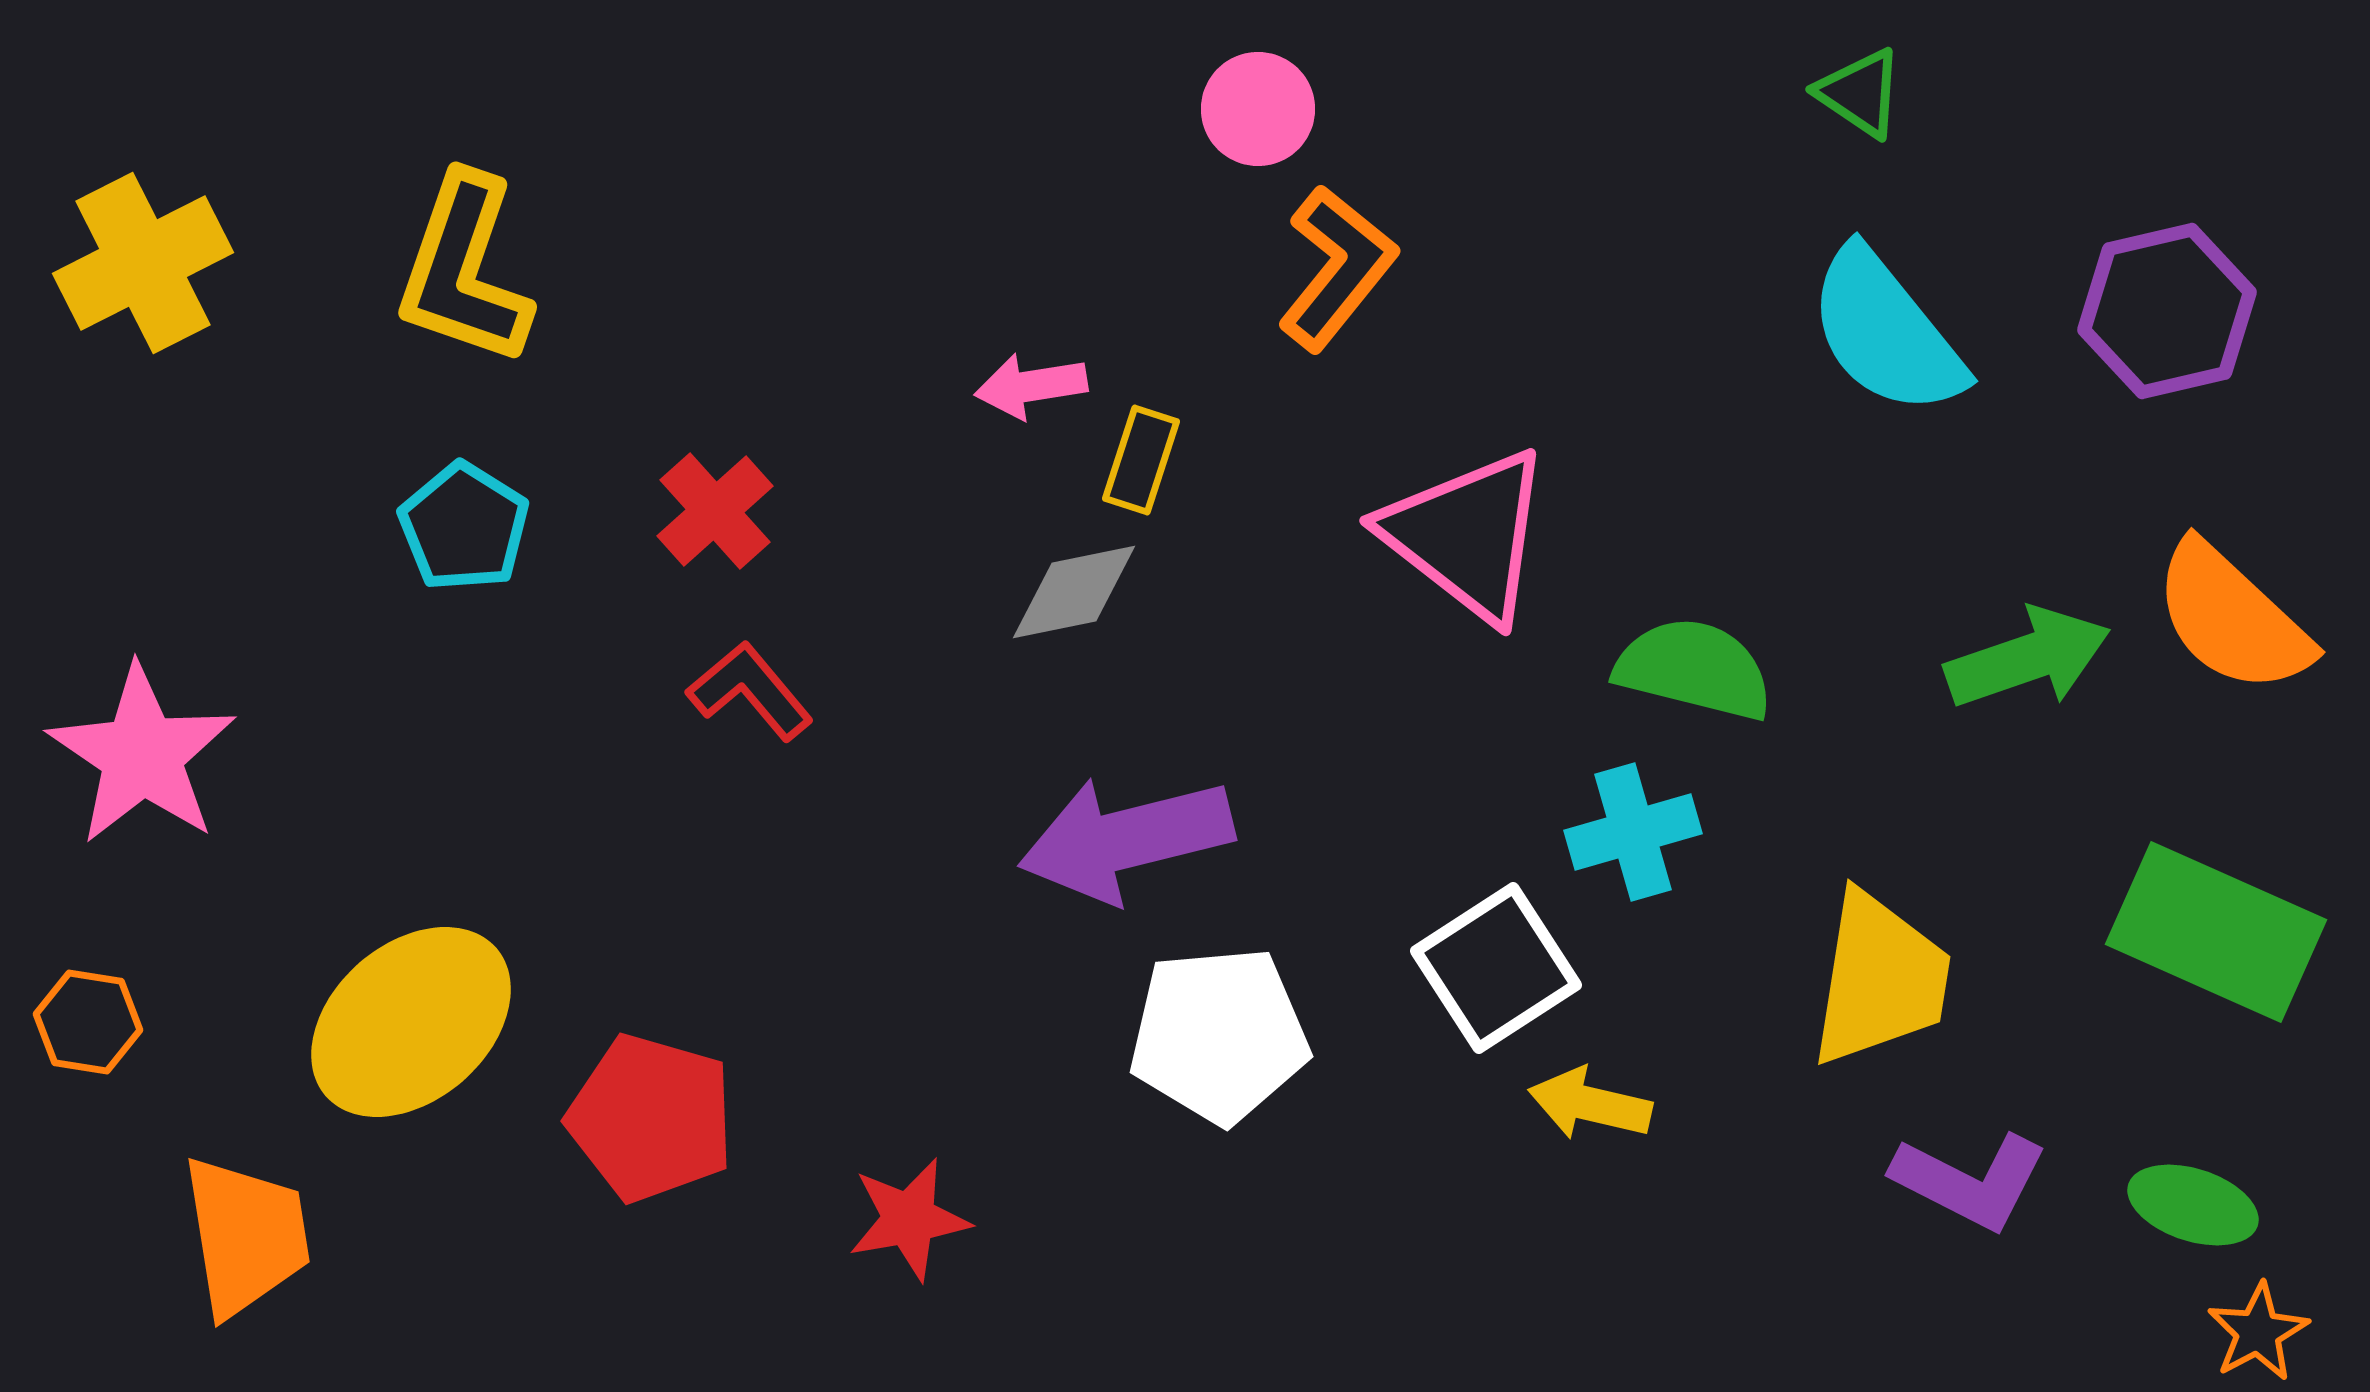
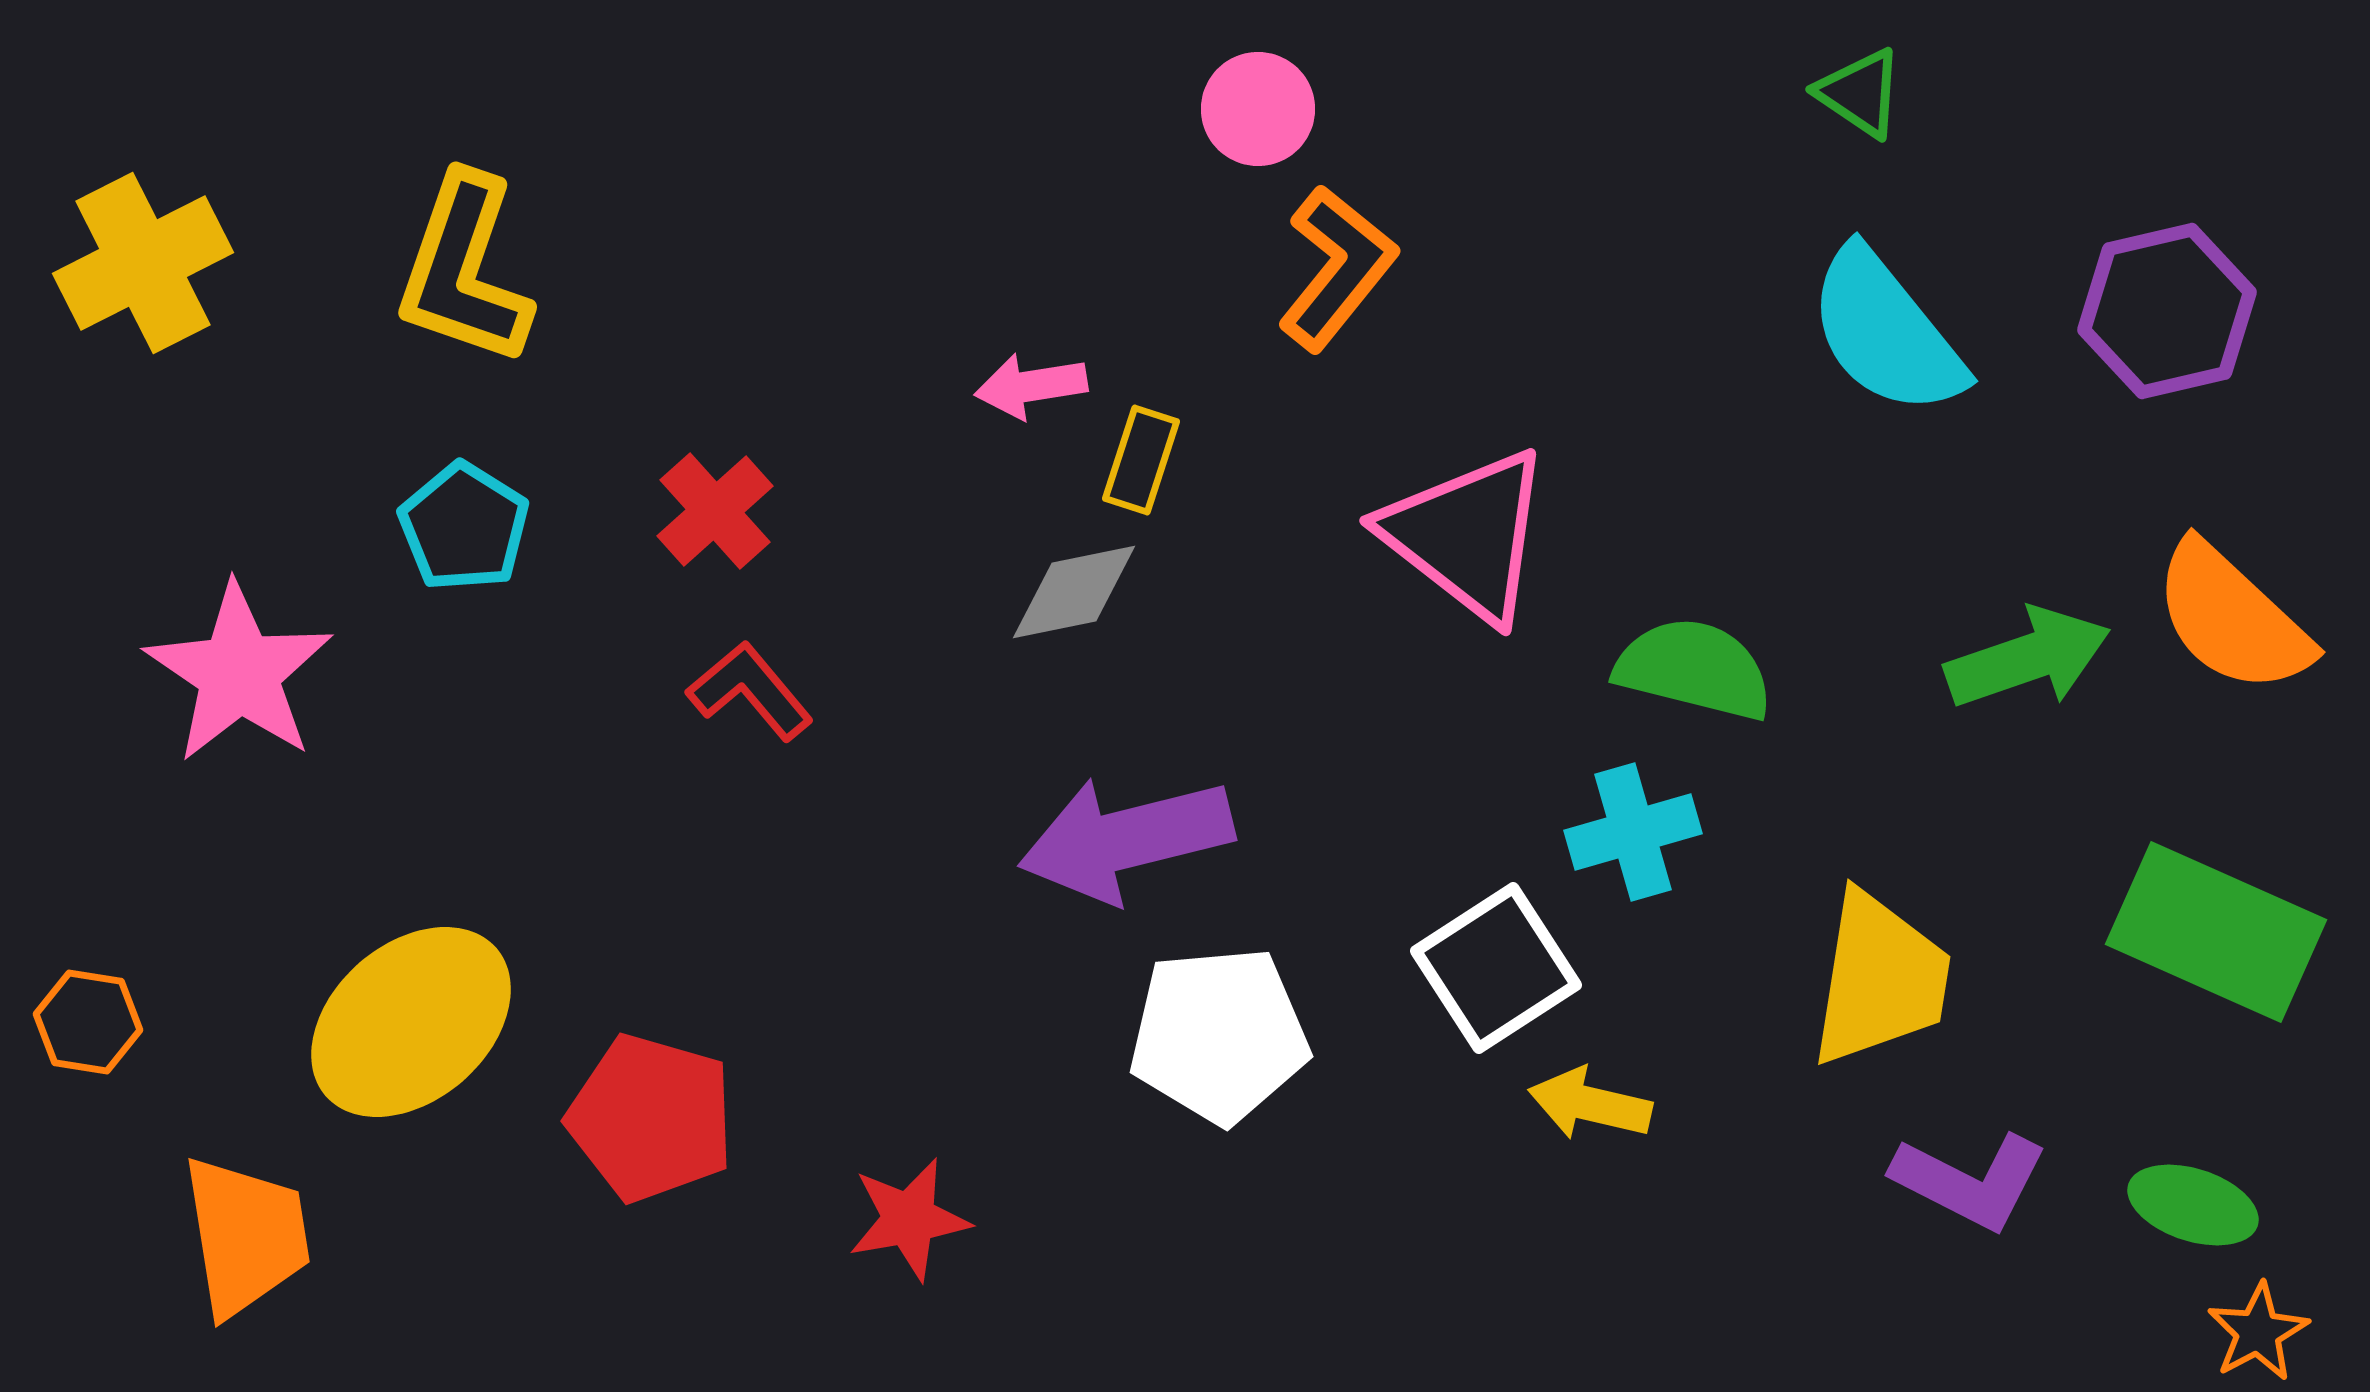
pink star: moved 97 px right, 82 px up
